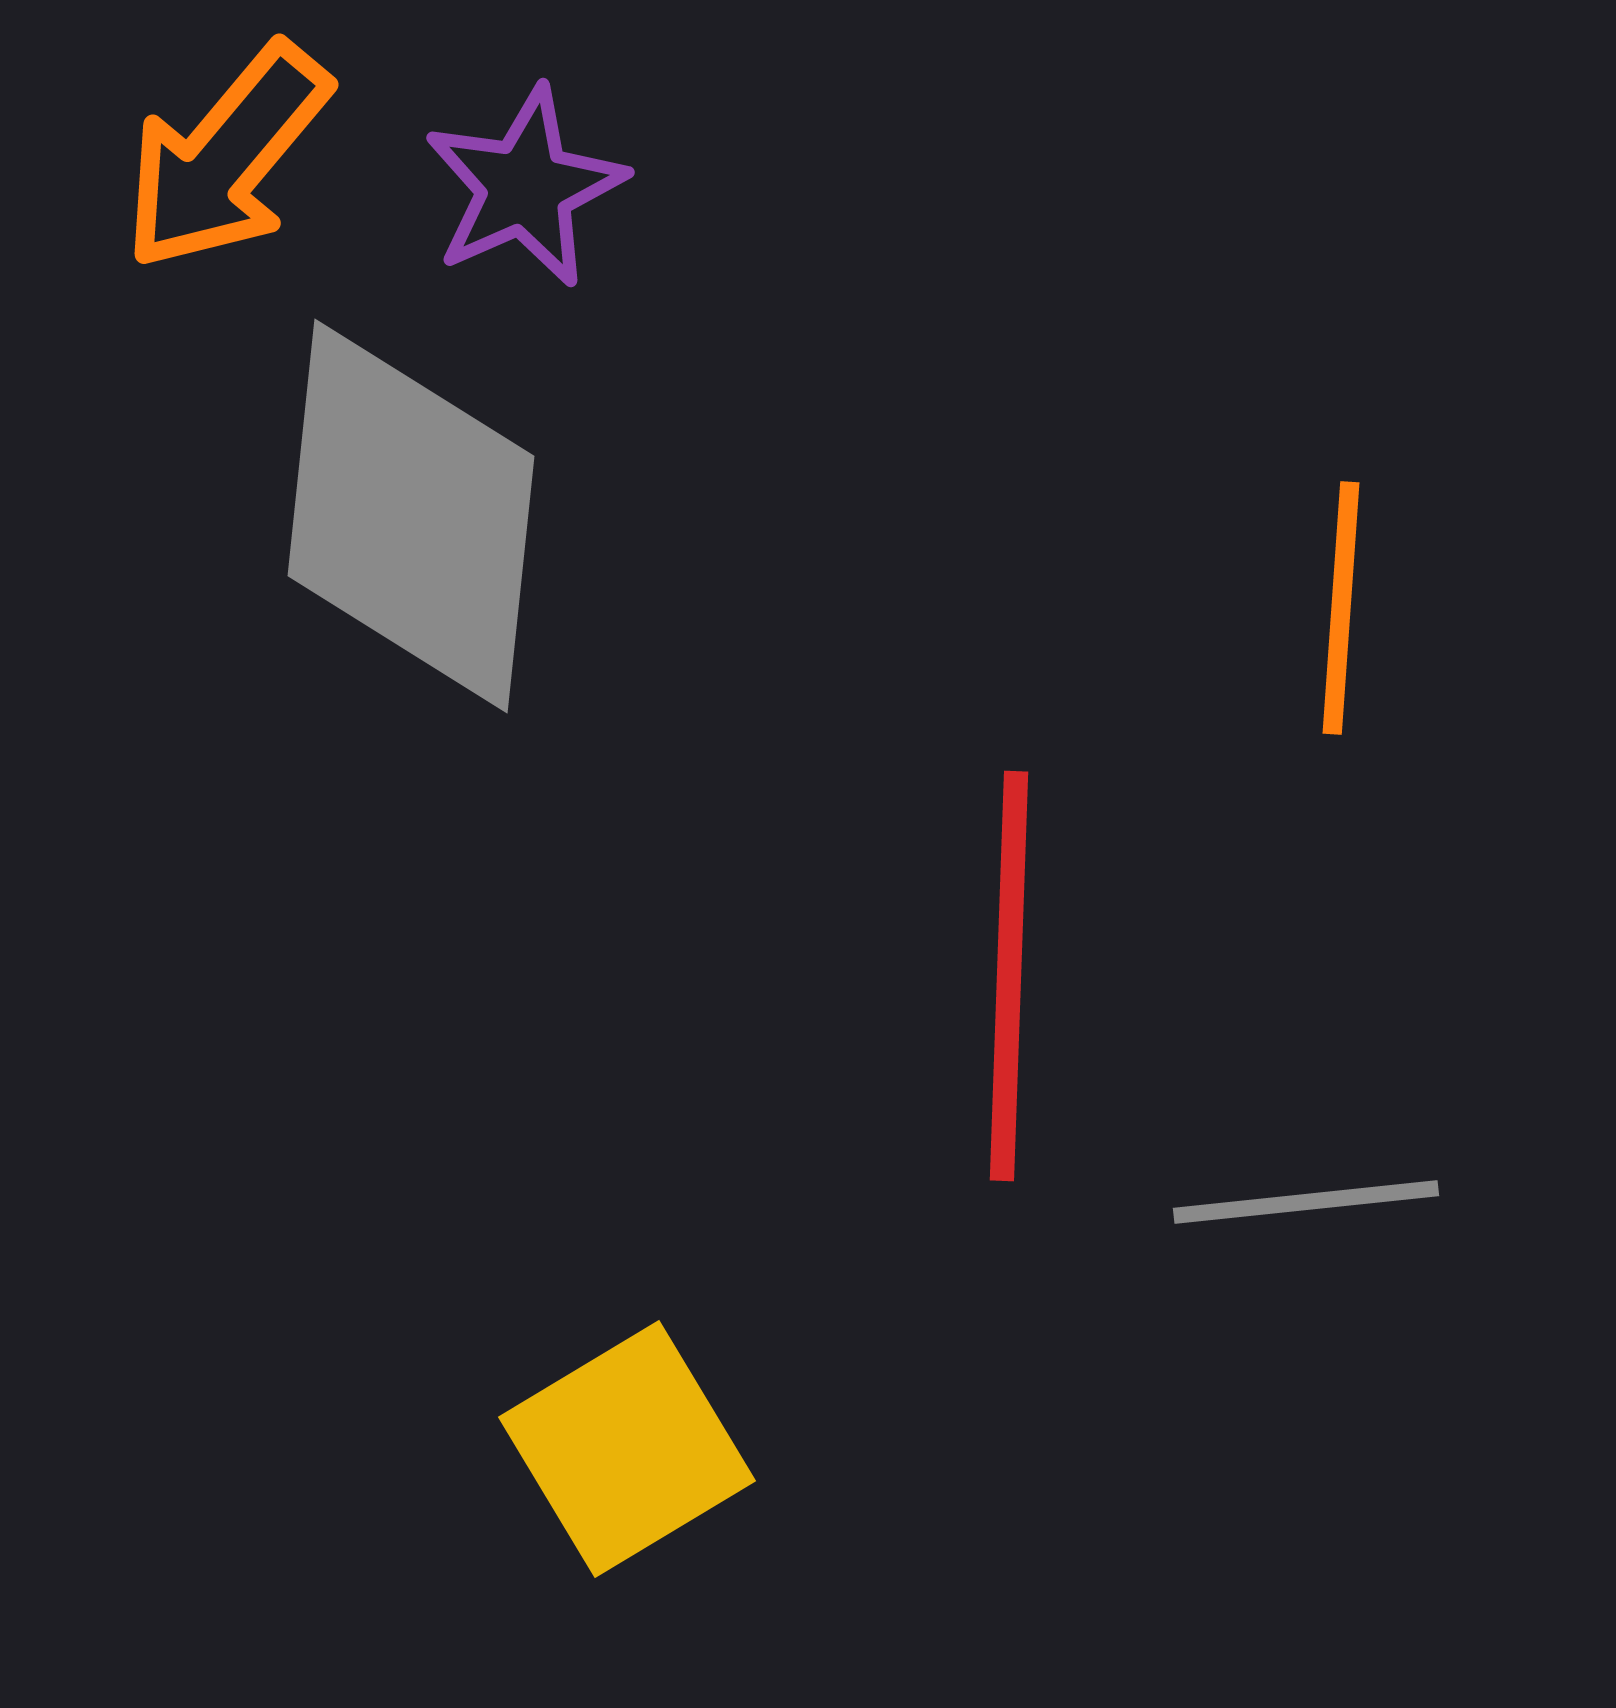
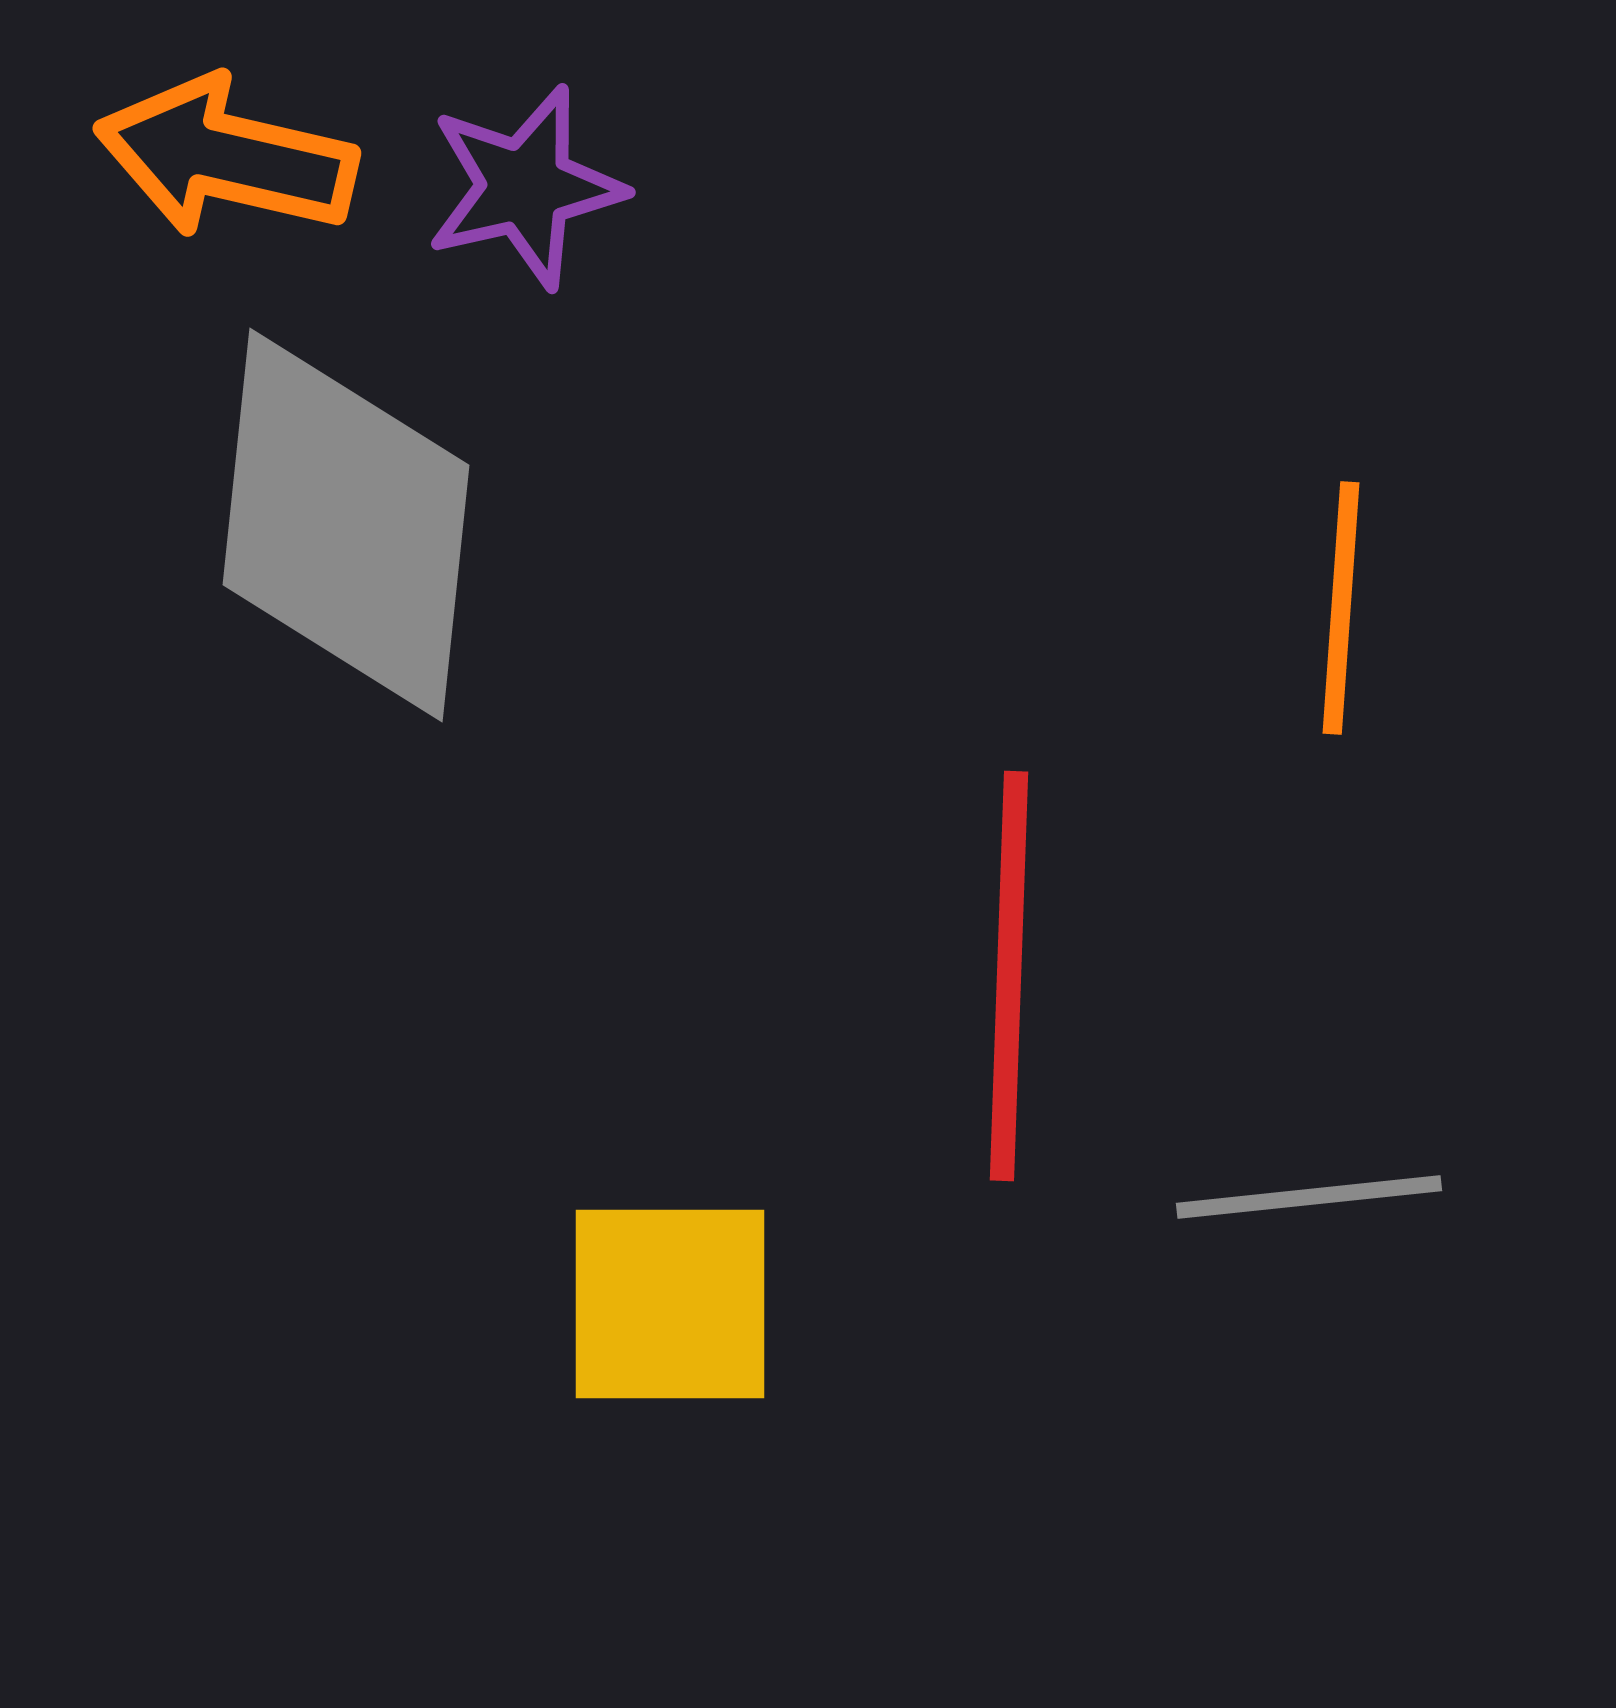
orange arrow: rotated 63 degrees clockwise
purple star: rotated 11 degrees clockwise
gray diamond: moved 65 px left, 9 px down
gray line: moved 3 px right, 5 px up
yellow square: moved 43 px right, 145 px up; rotated 31 degrees clockwise
